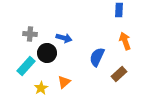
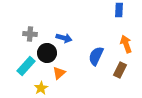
orange arrow: moved 1 px right, 3 px down
blue semicircle: moved 1 px left, 1 px up
brown rectangle: moved 1 px right, 4 px up; rotated 21 degrees counterclockwise
orange triangle: moved 5 px left, 9 px up
